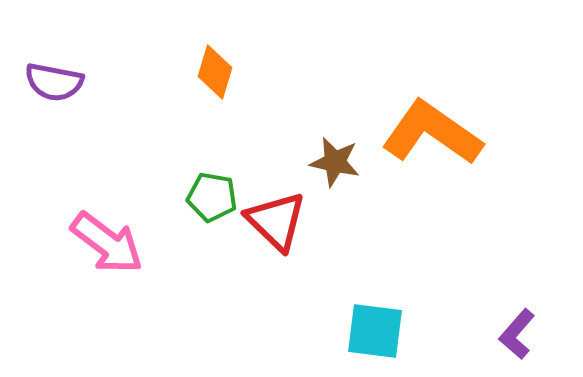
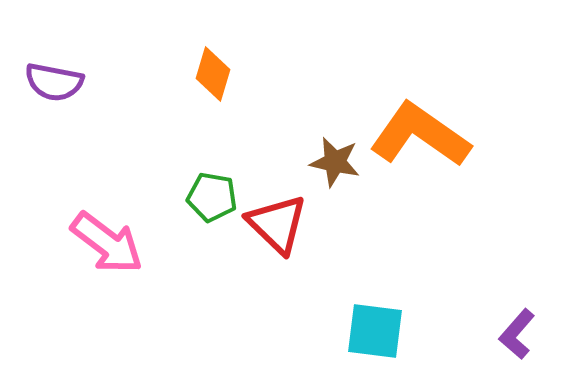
orange diamond: moved 2 px left, 2 px down
orange L-shape: moved 12 px left, 2 px down
red triangle: moved 1 px right, 3 px down
